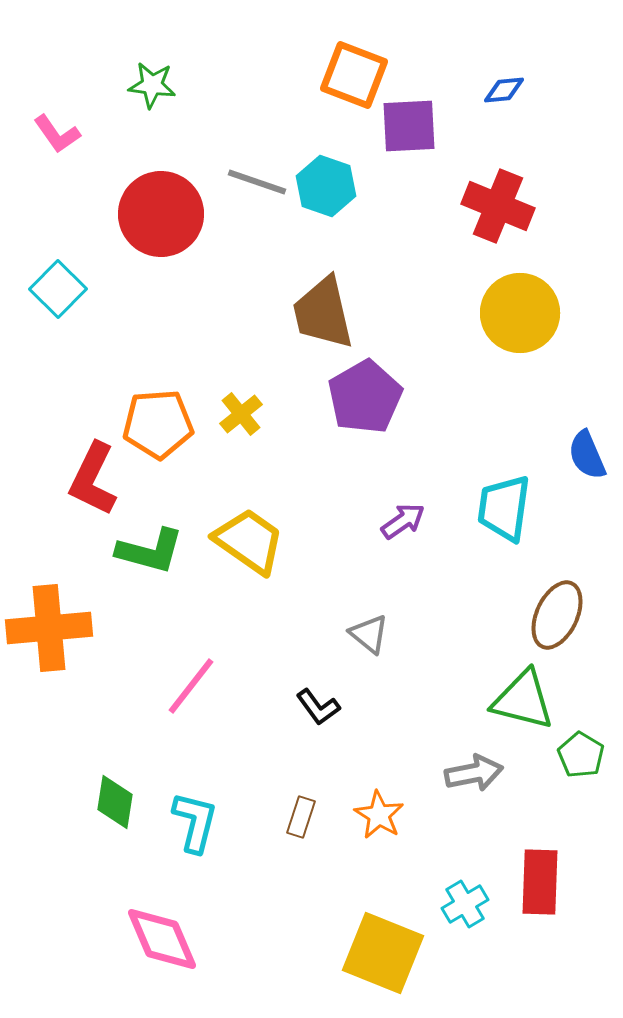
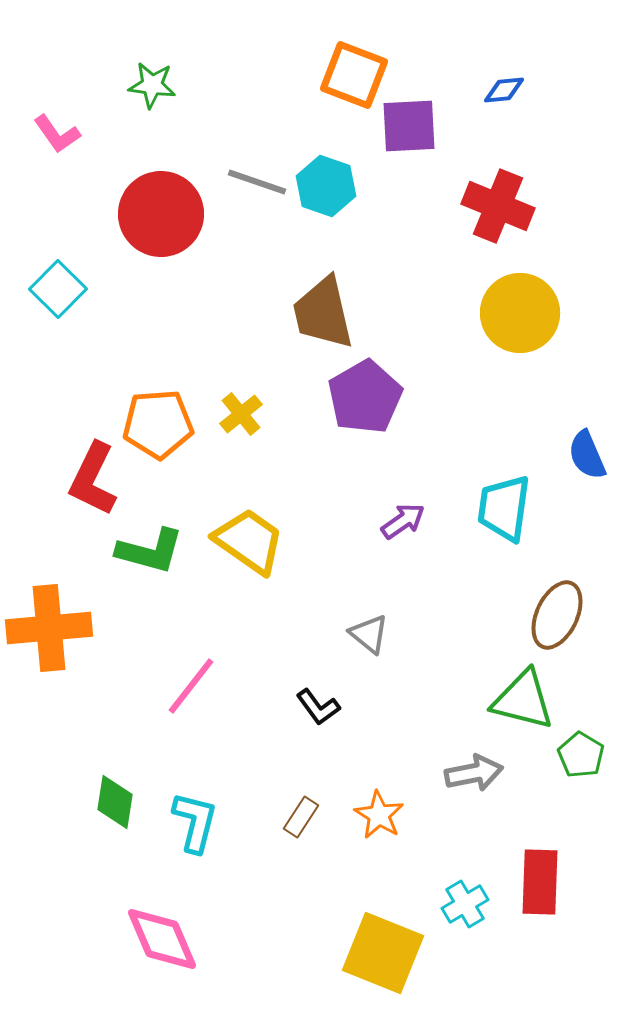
brown rectangle: rotated 15 degrees clockwise
